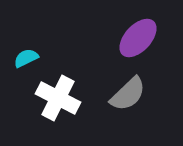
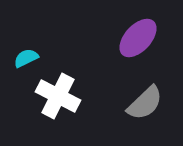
gray semicircle: moved 17 px right, 9 px down
white cross: moved 2 px up
